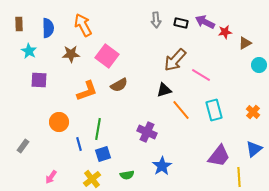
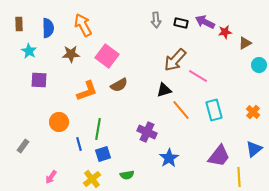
pink line: moved 3 px left, 1 px down
blue star: moved 7 px right, 8 px up
